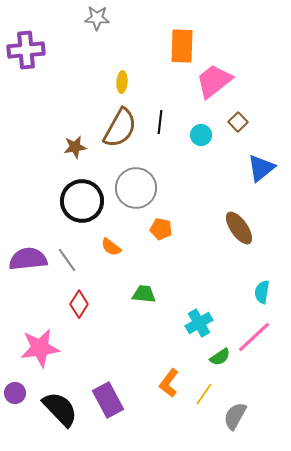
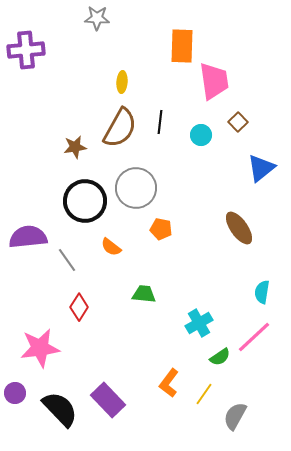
pink trapezoid: rotated 120 degrees clockwise
black circle: moved 3 px right
purple semicircle: moved 22 px up
red diamond: moved 3 px down
purple rectangle: rotated 16 degrees counterclockwise
